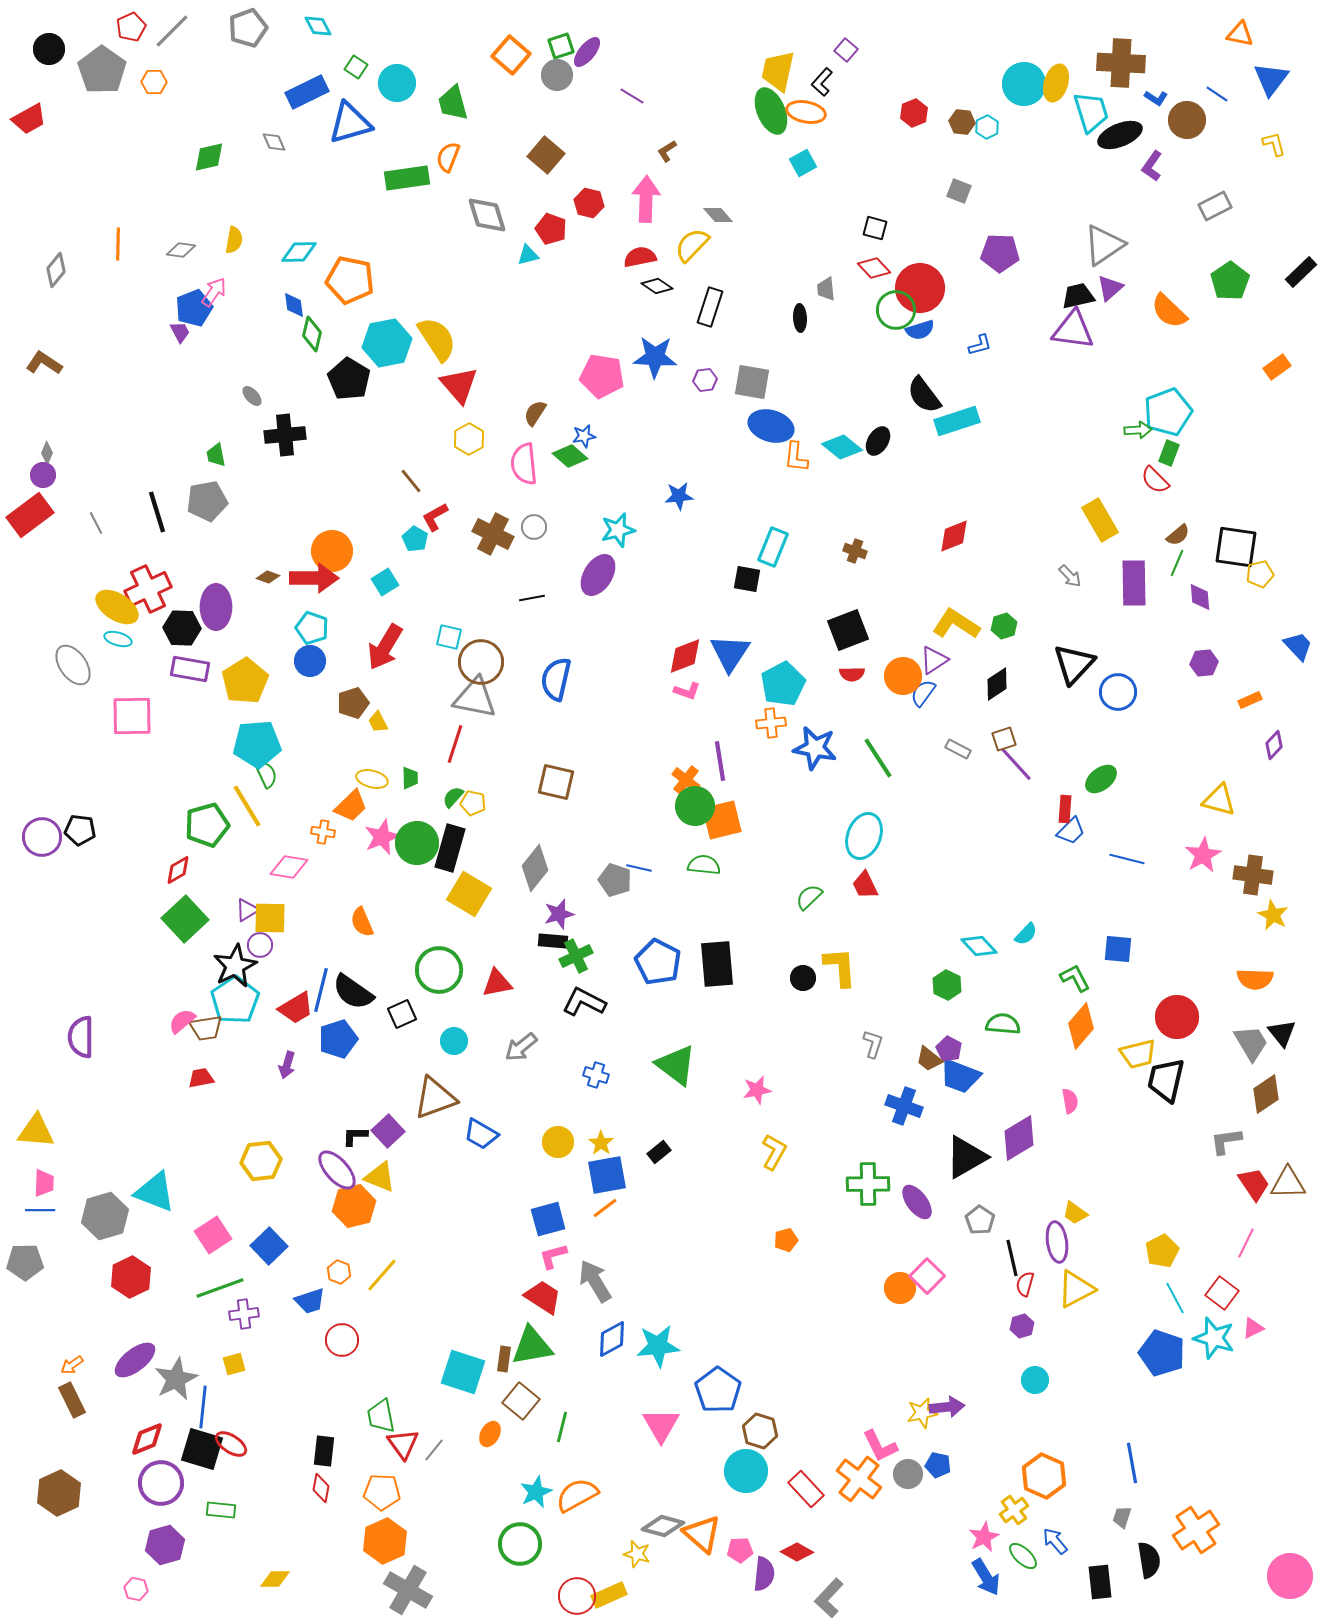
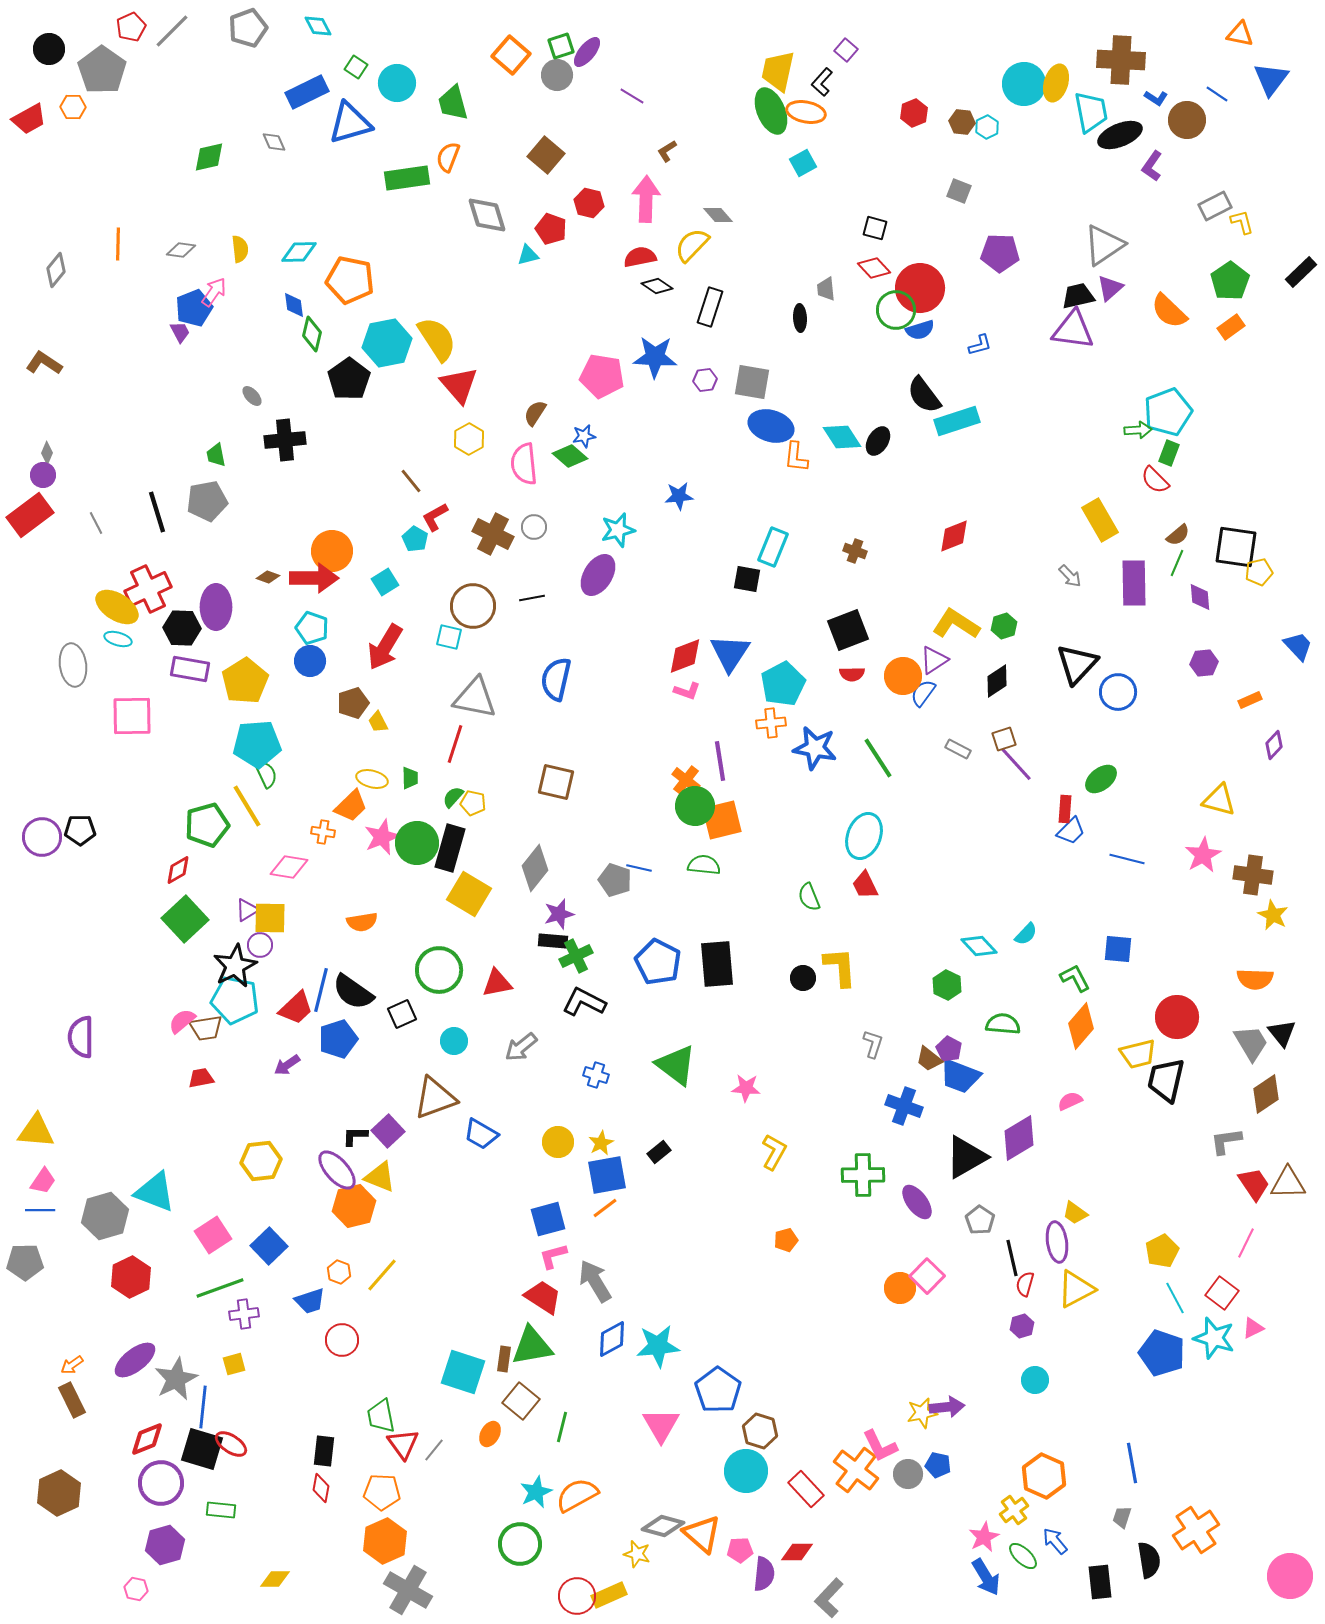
brown cross at (1121, 63): moved 3 px up
orange hexagon at (154, 82): moved 81 px left, 25 px down
cyan trapezoid at (1091, 112): rotated 6 degrees clockwise
yellow L-shape at (1274, 144): moved 32 px left, 78 px down
yellow semicircle at (234, 240): moved 6 px right, 9 px down; rotated 16 degrees counterclockwise
orange rectangle at (1277, 367): moved 46 px left, 40 px up
black pentagon at (349, 379): rotated 6 degrees clockwise
black cross at (285, 435): moved 5 px down
cyan diamond at (842, 447): moved 10 px up; rotated 18 degrees clockwise
yellow pentagon at (1260, 574): moved 1 px left, 2 px up
brown circle at (481, 662): moved 8 px left, 56 px up
black triangle at (1074, 664): moved 3 px right
gray ellipse at (73, 665): rotated 27 degrees clockwise
black diamond at (997, 684): moved 3 px up
black pentagon at (80, 830): rotated 8 degrees counterclockwise
green semicircle at (809, 897): rotated 68 degrees counterclockwise
orange semicircle at (362, 922): rotated 76 degrees counterclockwise
cyan pentagon at (235, 1000): rotated 27 degrees counterclockwise
red trapezoid at (296, 1008): rotated 12 degrees counterclockwise
purple arrow at (287, 1065): rotated 40 degrees clockwise
pink star at (757, 1090): moved 11 px left, 2 px up; rotated 16 degrees clockwise
pink semicircle at (1070, 1101): rotated 105 degrees counterclockwise
yellow star at (601, 1143): rotated 10 degrees clockwise
pink trapezoid at (44, 1183): moved 1 px left, 2 px up; rotated 32 degrees clockwise
green cross at (868, 1184): moved 5 px left, 9 px up
orange cross at (859, 1479): moved 3 px left, 9 px up
red diamond at (797, 1552): rotated 28 degrees counterclockwise
